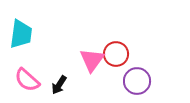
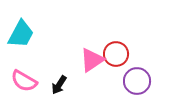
cyan trapezoid: rotated 20 degrees clockwise
pink triangle: rotated 20 degrees clockwise
pink semicircle: moved 3 px left, 1 px down; rotated 12 degrees counterclockwise
